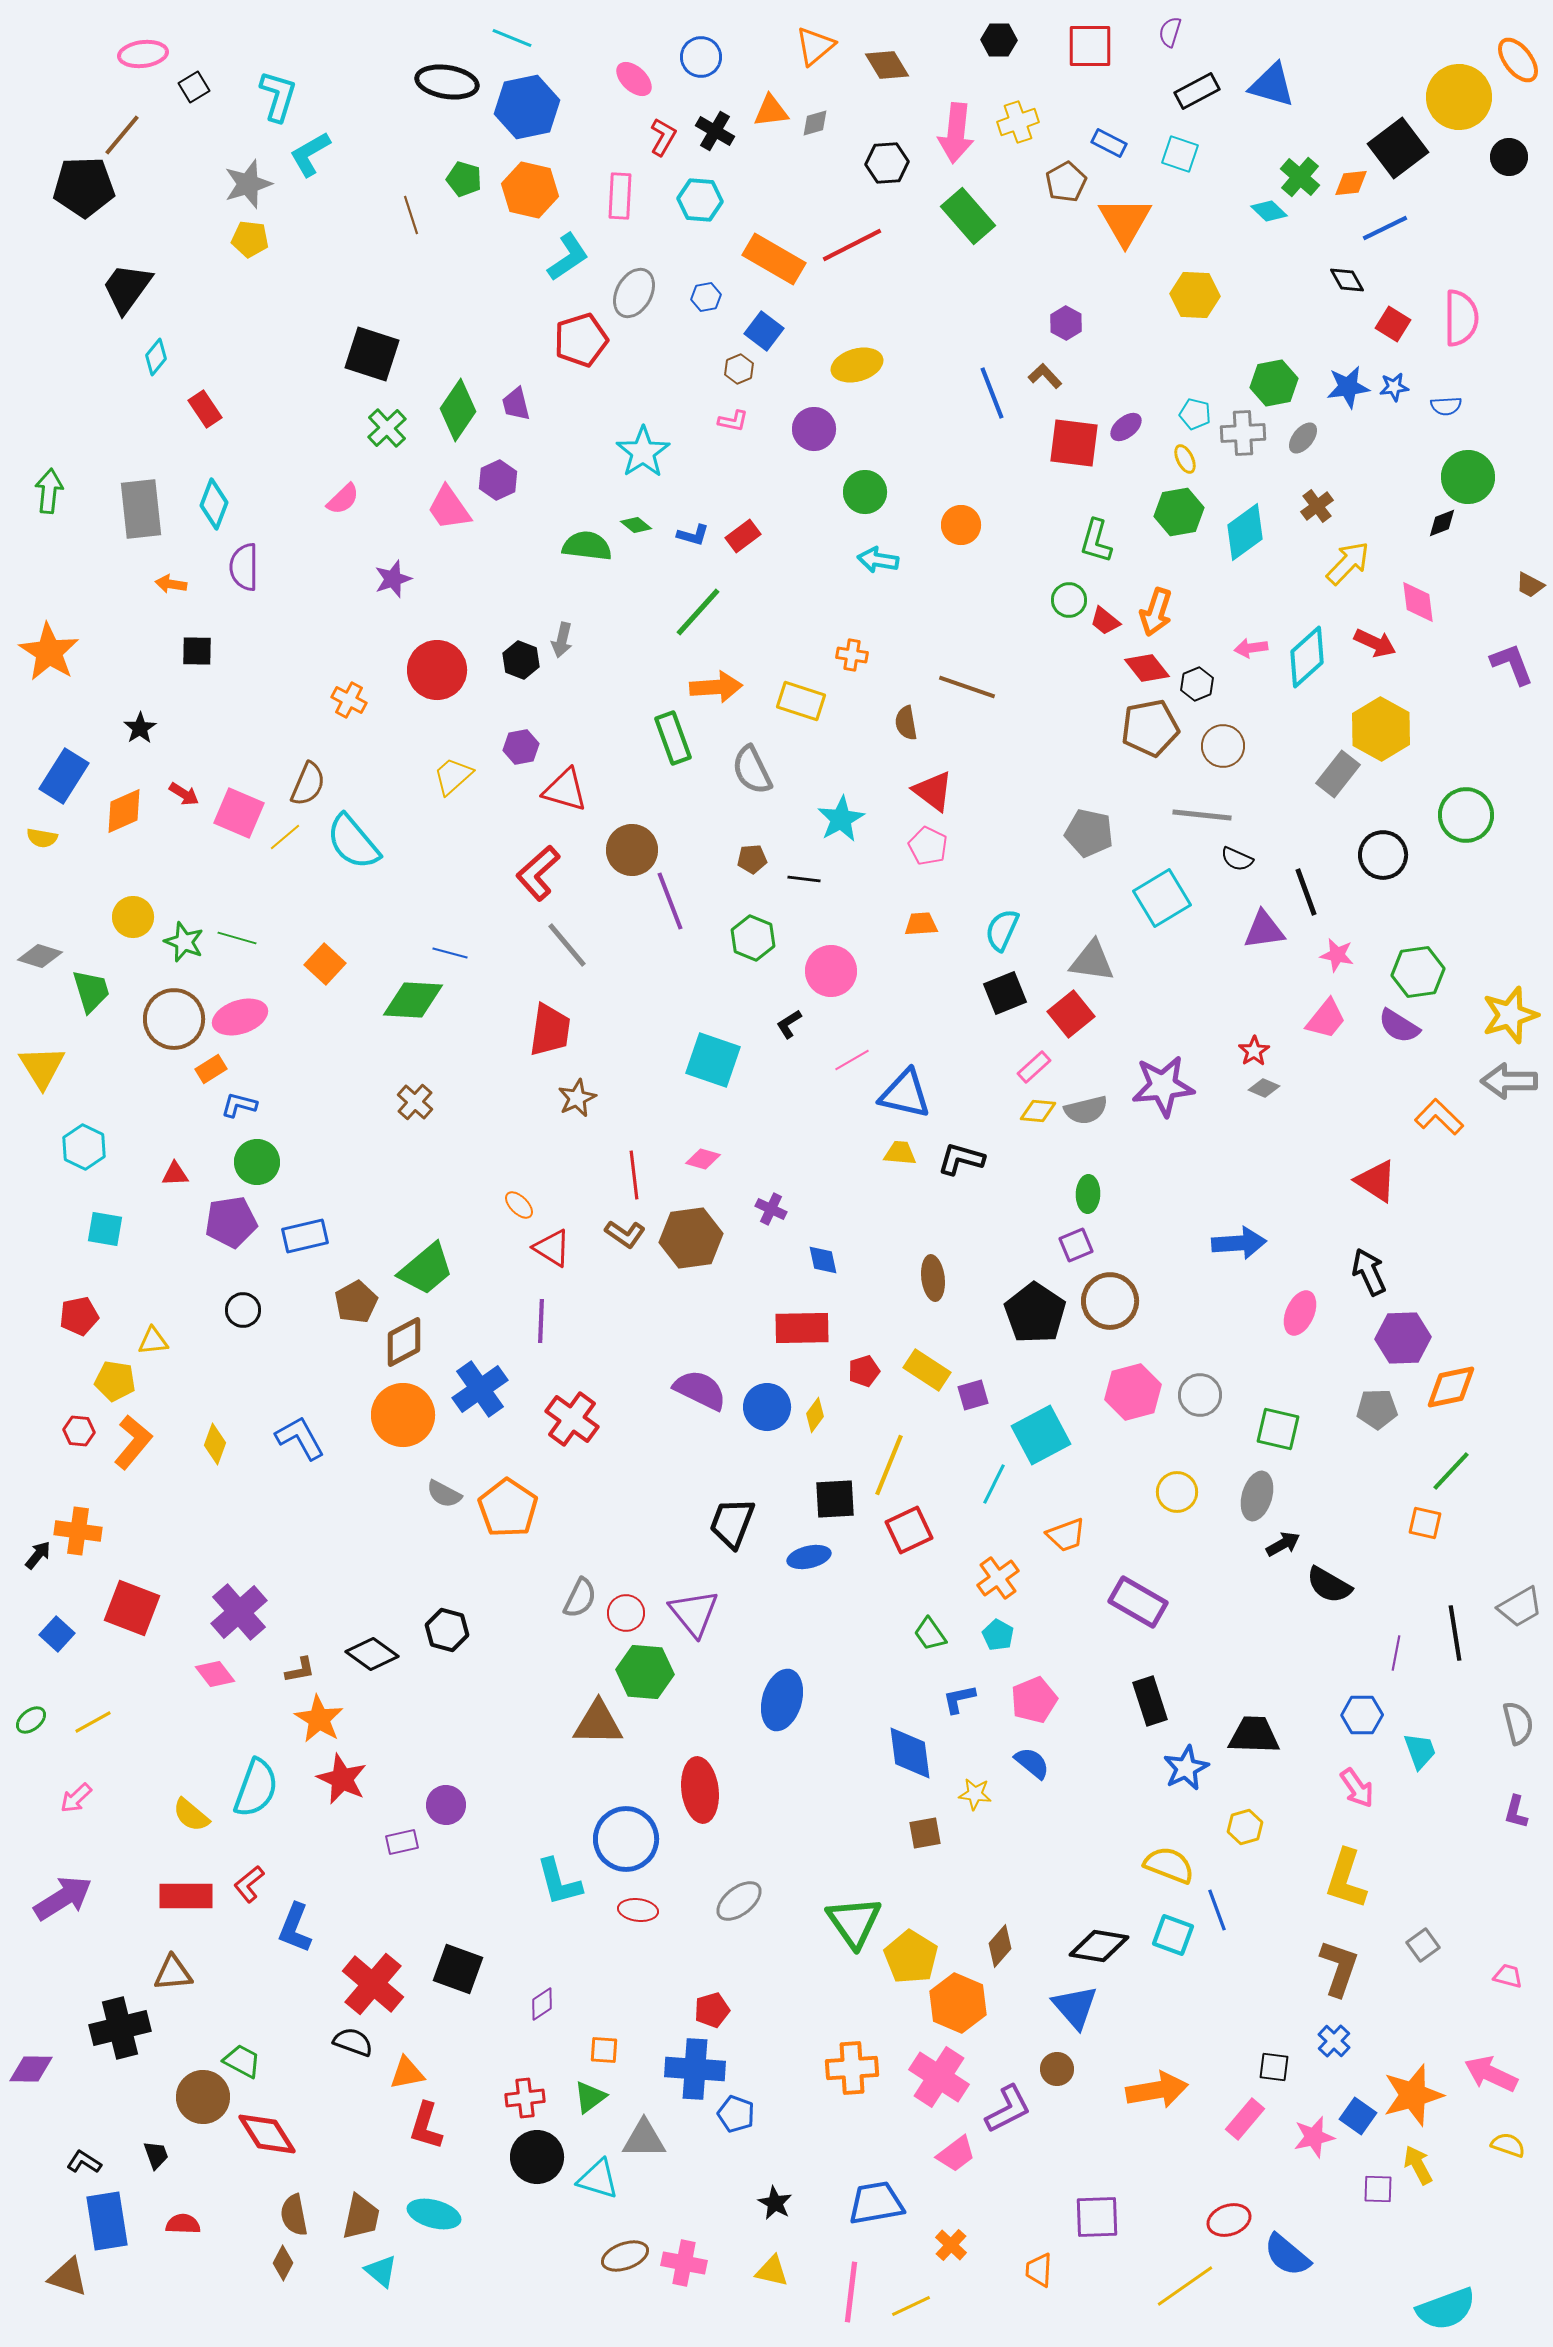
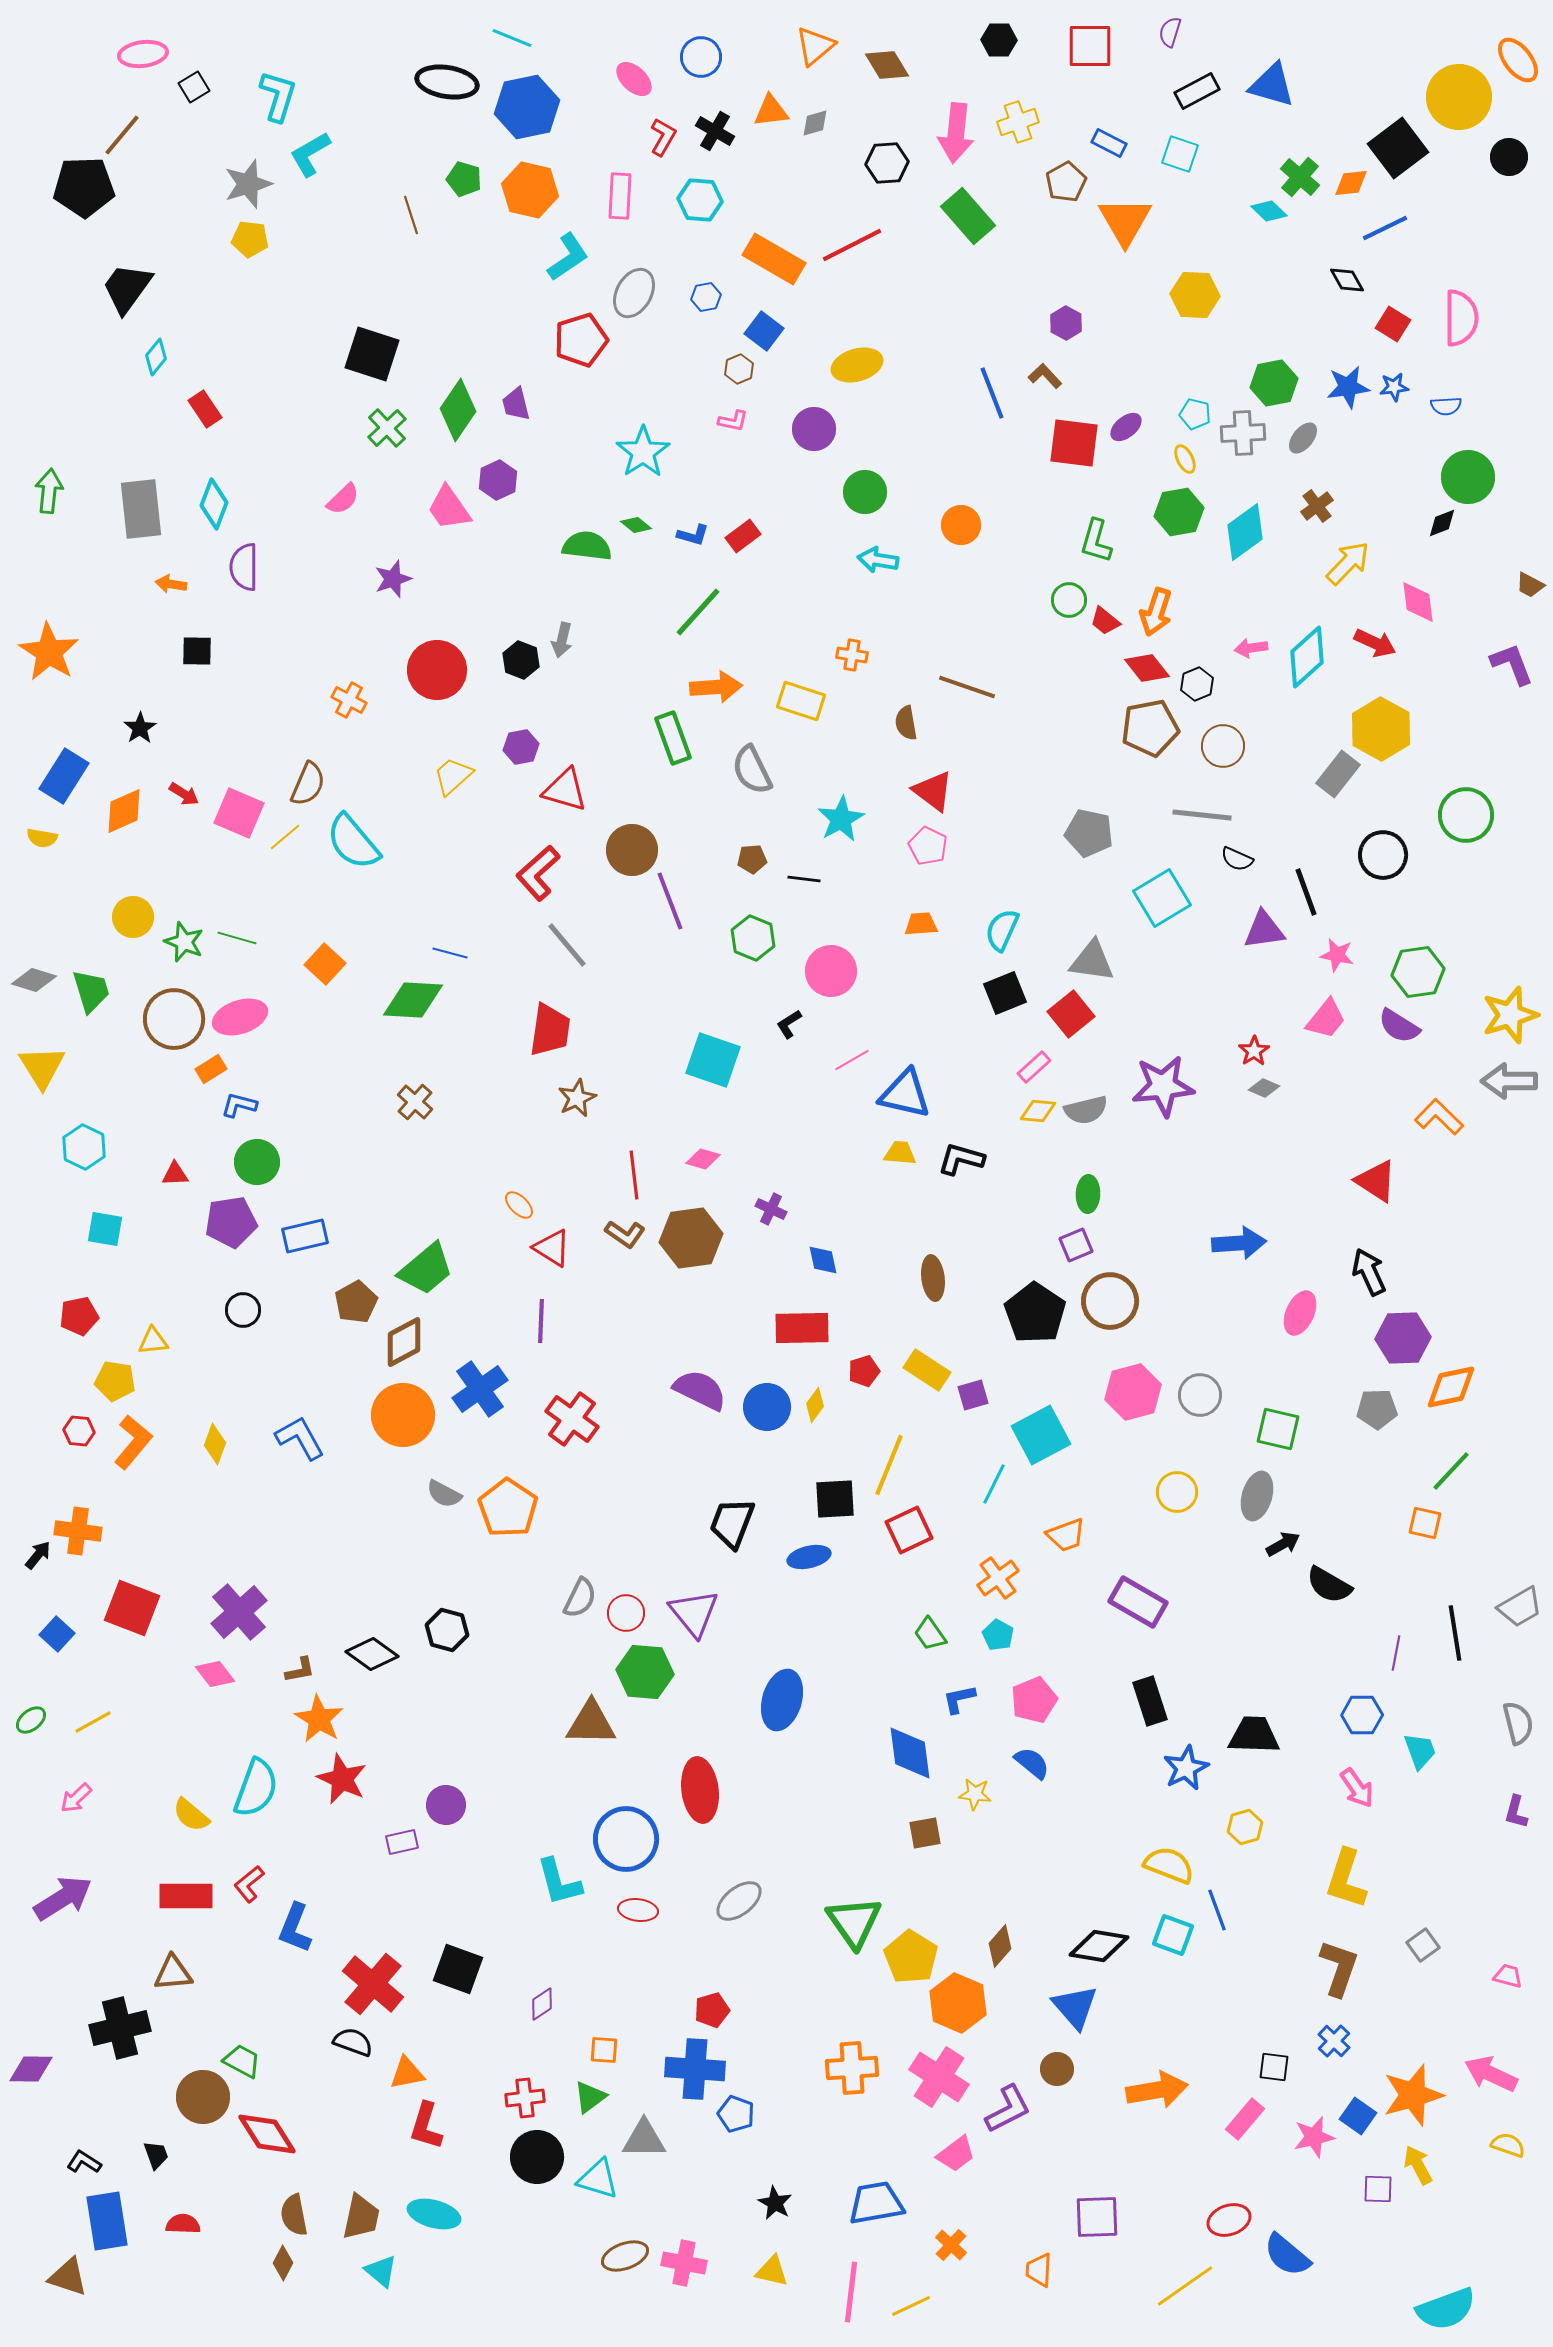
gray diamond at (40, 956): moved 6 px left, 24 px down
yellow diamond at (815, 1415): moved 10 px up
brown triangle at (598, 1723): moved 7 px left
